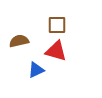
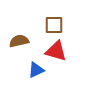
brown square: moved 3 px left
